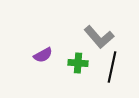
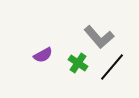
green cross: rotated 30 degrees clockwise
black line: rotated 28 degrees clockwise
